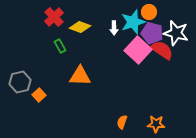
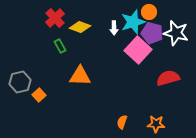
red cross: moved 1 px right, 1 px down
red semicircle: moved 6 px right, 28 px down; rotated 50 degrees counterclockwise
